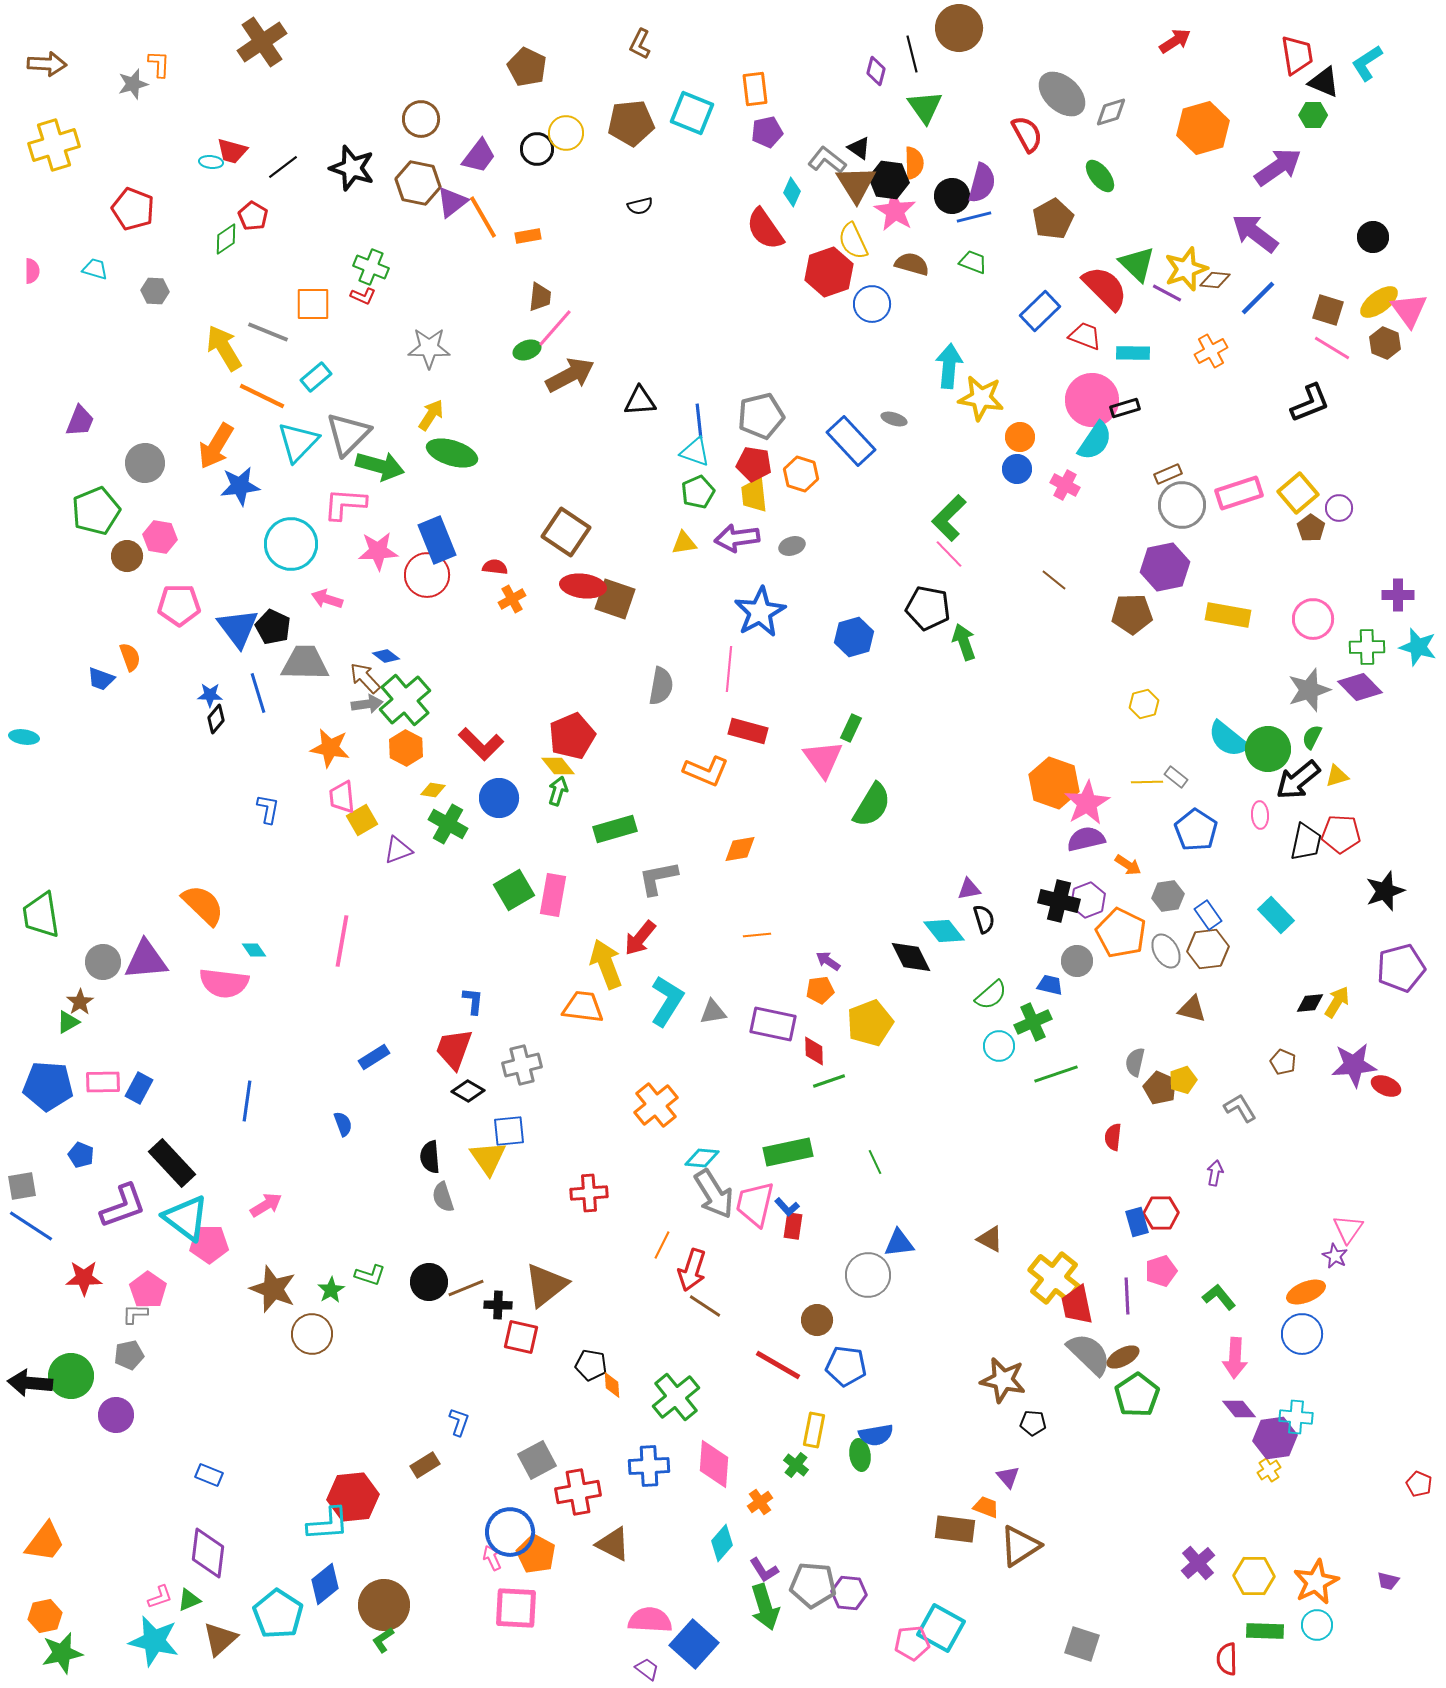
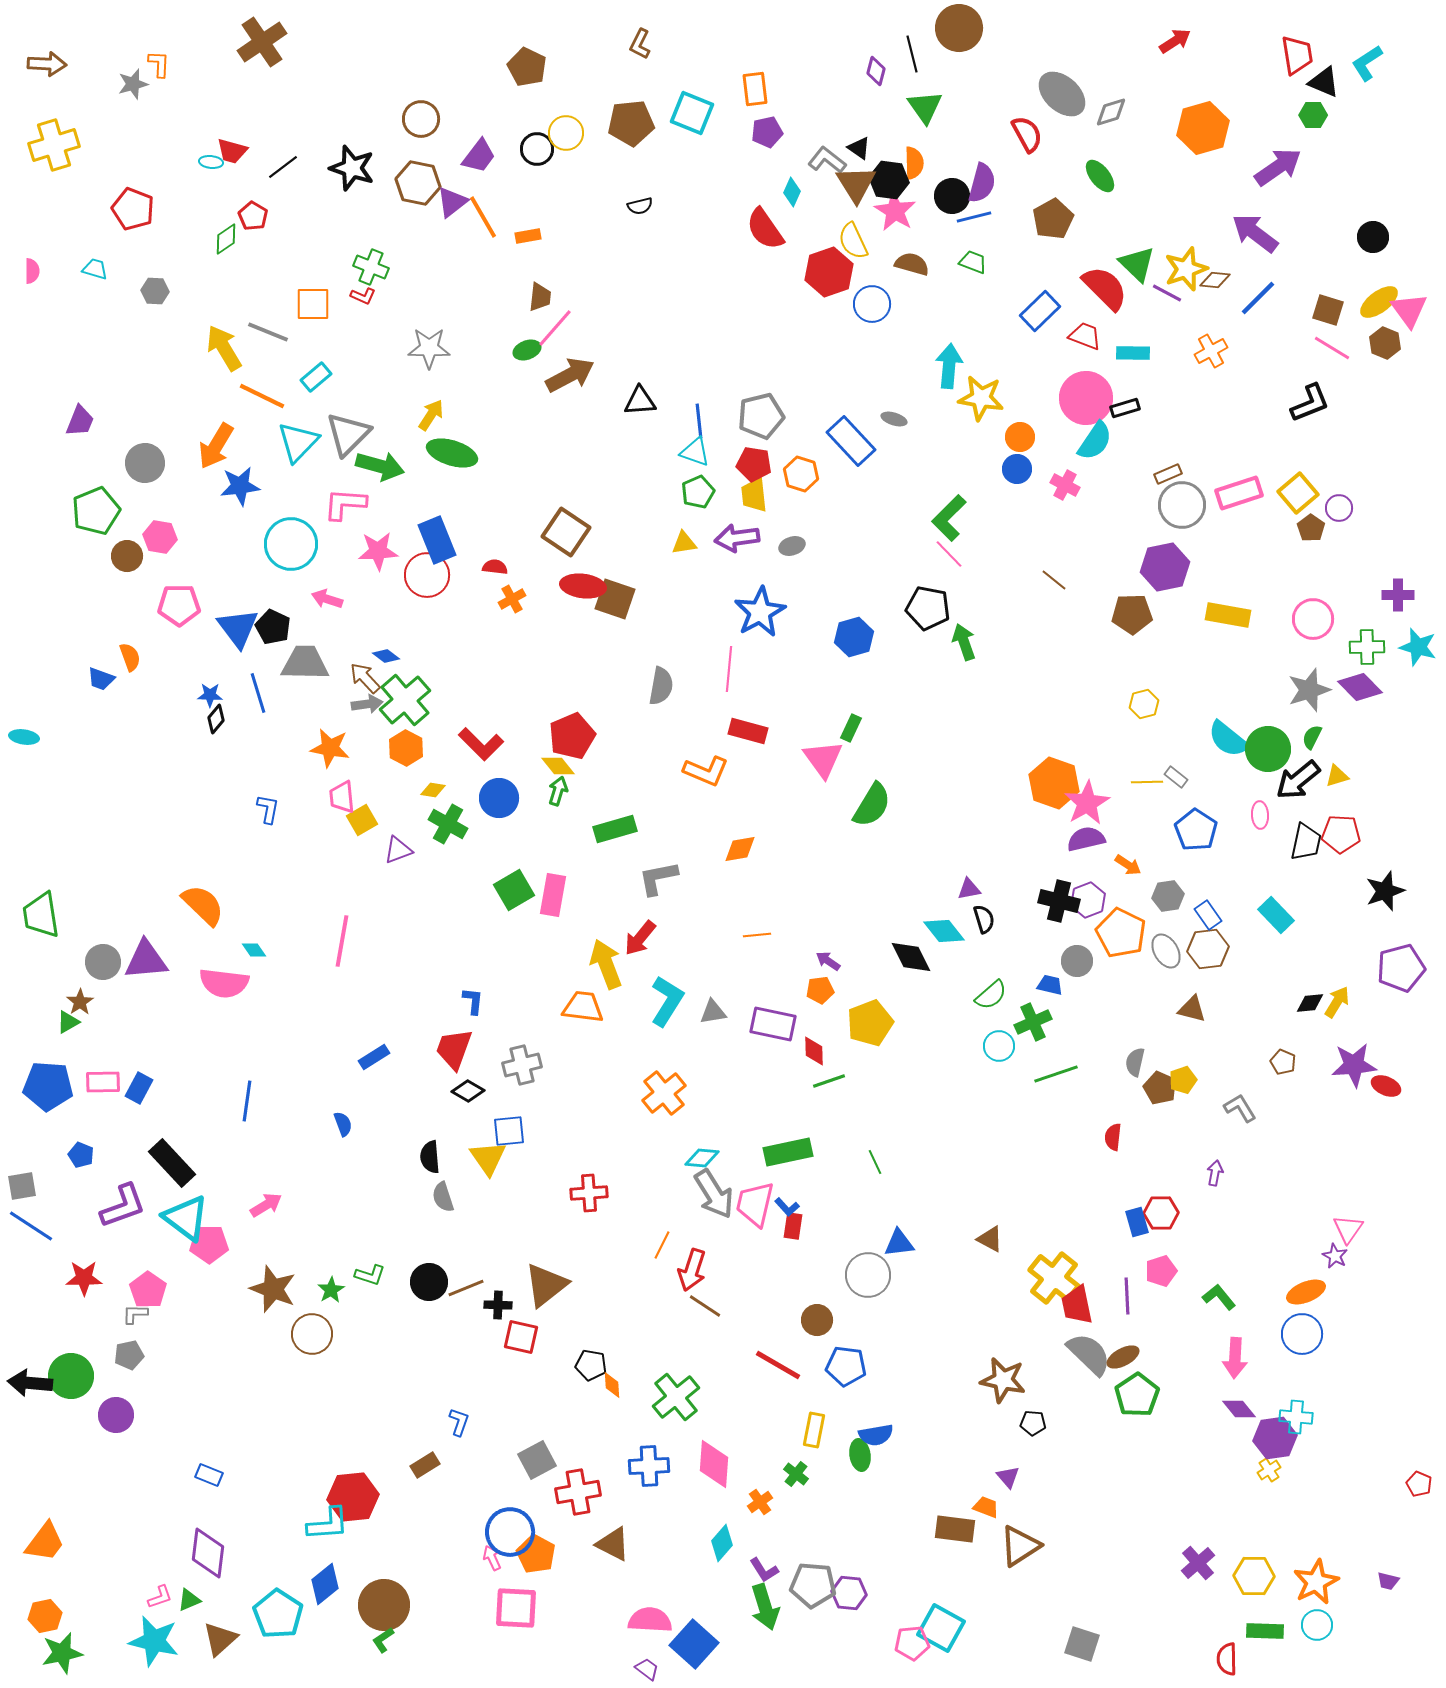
pink circle at (1092, 400): moved 6 px left, 2 px up
orange cross at (656, 1105): moved 8 px right, 12 px up
green cross at (796, 1465): moved 9 px down
